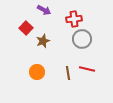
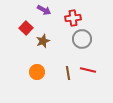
red cross: moved 1 px left, 1 px up
red line: moved 1 px right, 1 px down
